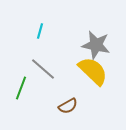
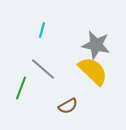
cyan line: moved 2 px right, 1 px up
